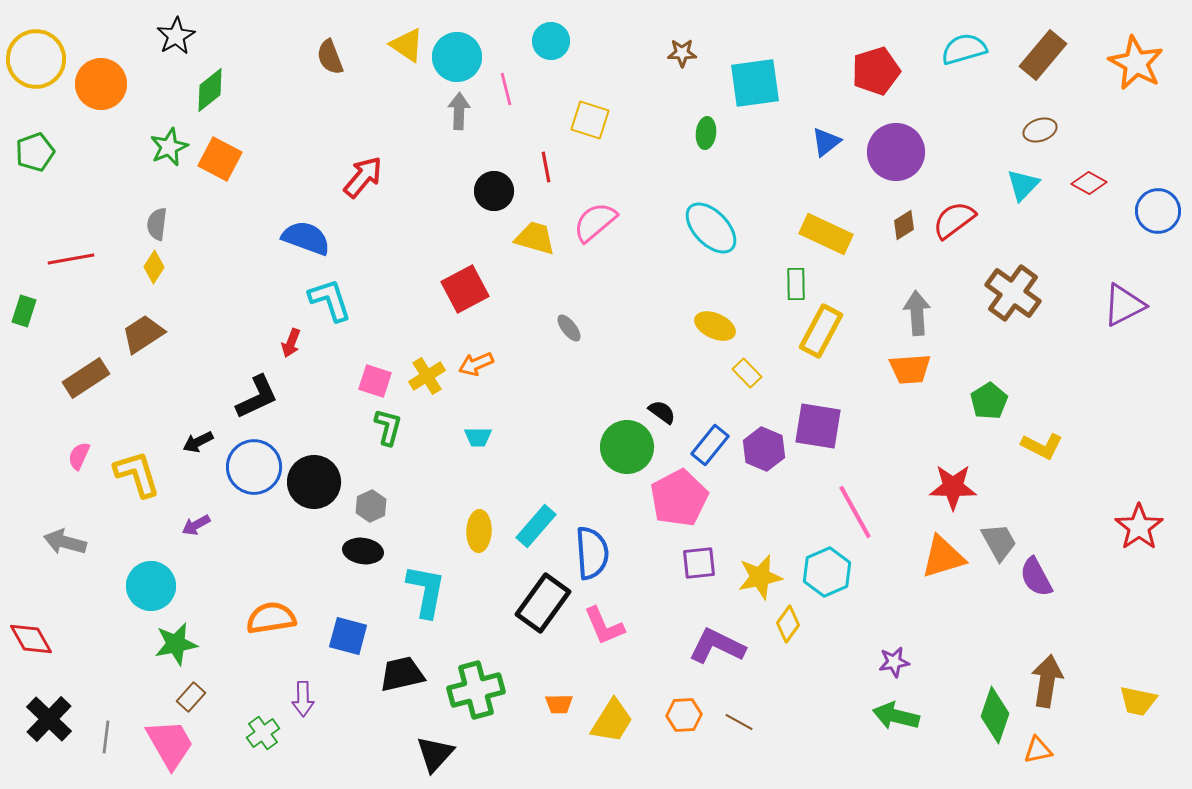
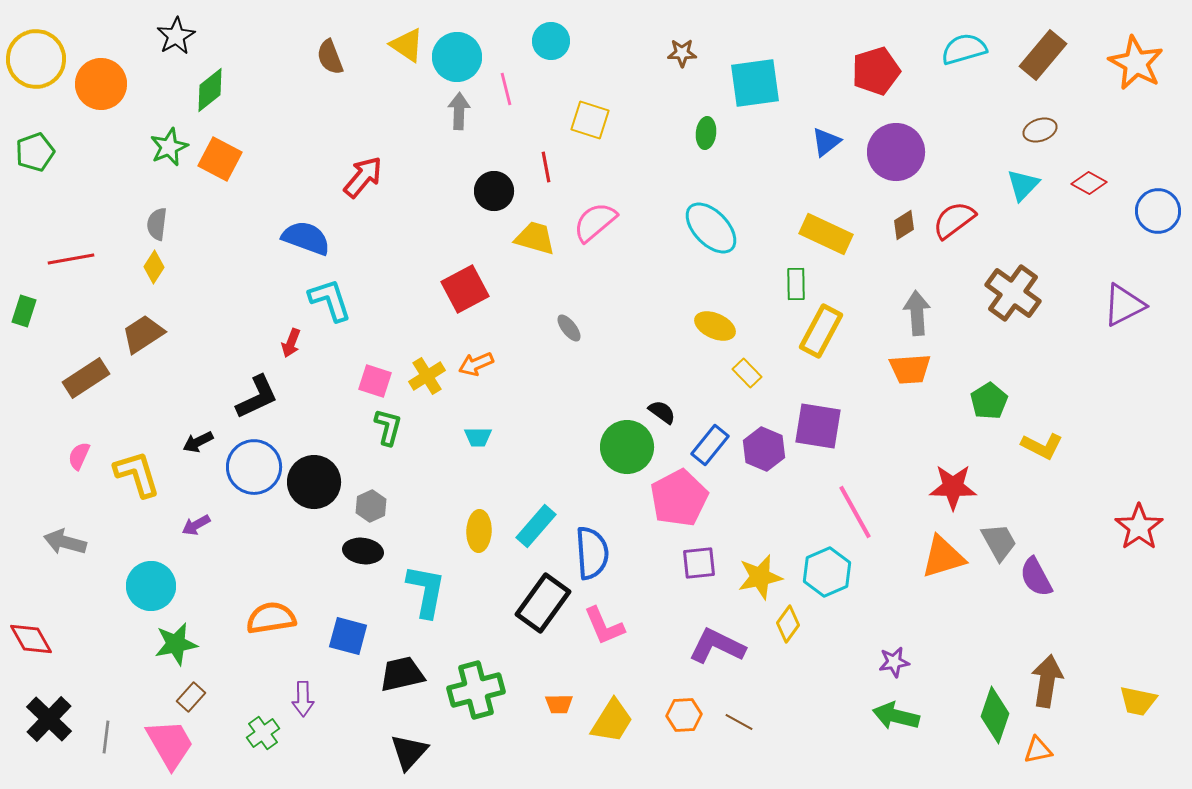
black triangle at (435, 754): moved 26 px left, 2 px up
